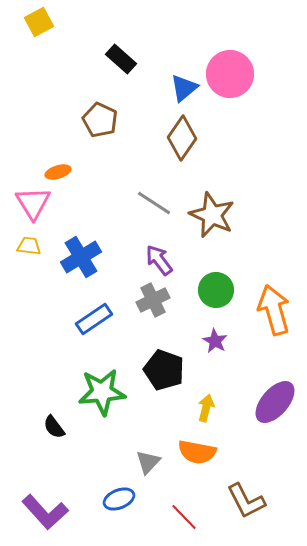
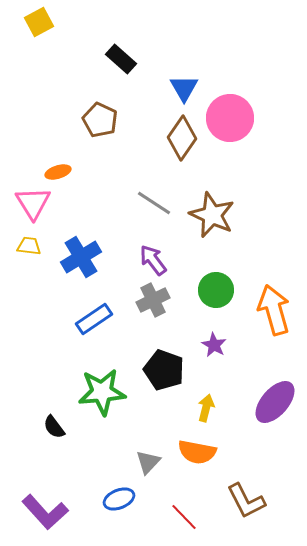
pink circle: moved 44 px down
blue triangle: rotated 20 degrees counterclockwise
purple arrow: moved 6 px left
purple star: moved 1 px left, 4 px down
